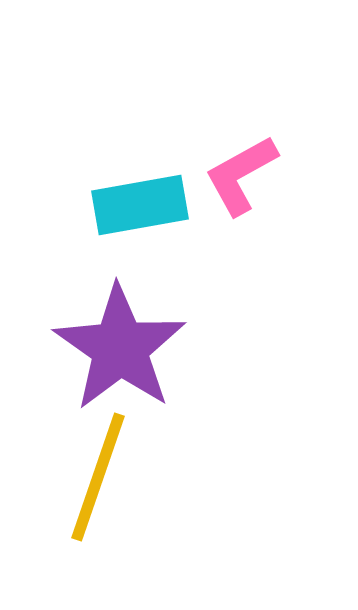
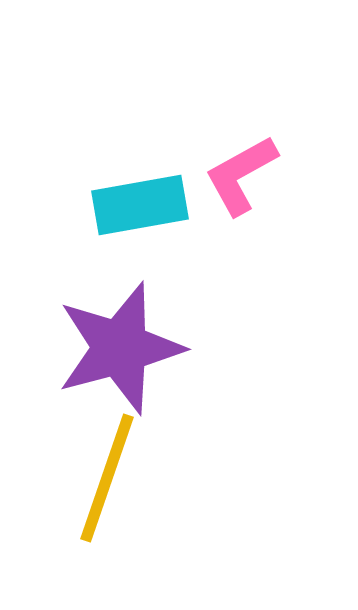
purple star: rotated 22 degrees clockwise
yellow line: moved 9 px right, 1 px down
